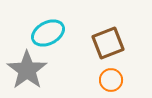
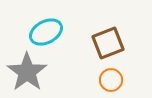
cyan ellipse: moved 2 px left, 1 px up
gray star: moved 2 px down
